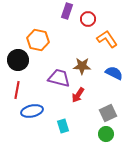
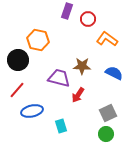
orange L-shape: rotated 20 degrees counterclockwise
red line: rotated 30 degrees clockwise
cyan rectangle: moved 2 px left
